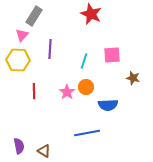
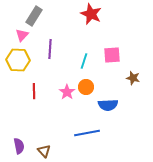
brown triangle: rotated 16 degrees clockwise
